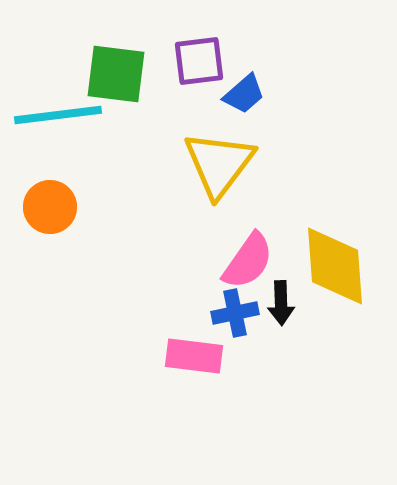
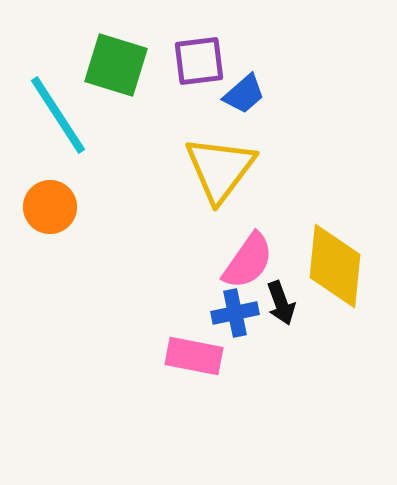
green square: moved 9 px up; rotated 10 degrees clockwise
cyan line: rotated 64 degrees clockwise
yellow triangle: moved 1 px right, 5 px down
yellow diamond: rotated 10 degrees clockwise
black arrow: rotated 18 degrees counterclockwise
pink rectangle: rotated 4 degrees clockwise
